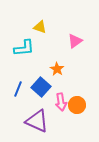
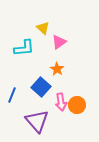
yellow triangle: moved 3 px right, 1 px down; rotated 24 degrees clockwise
pink triangle: moved 16 px left, 1 px down
blue line: moved 6 px left, 6 px down
purple triangle: rotated 25 degrees clockwise
